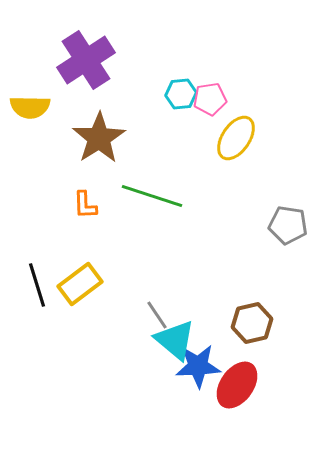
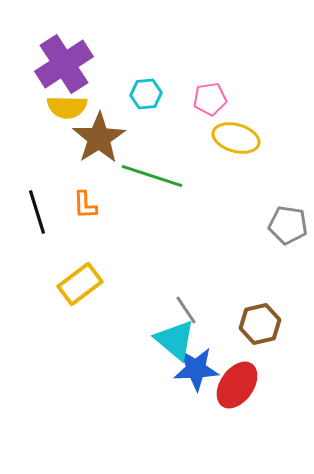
purple cross: moved 22 px left, 4 px down
cyan hexagon: moved 35 px left
yellow semicircle: moved 37 px right
yellow ellipse: rotated 72 degrees clockwise
green line: moved 20 px up
black line: moved 73 px up
gray line: moved 29 px right, 5 px up
brown hexagon: moved 8 px right, 1 px down
blue star: moved 2 px left, 3 px down
